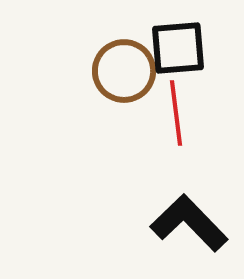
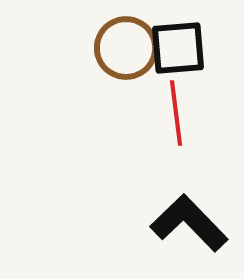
brown circle: moved 2 px right, 23 px up
